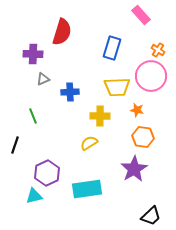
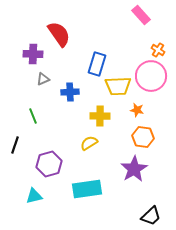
red semicircle: moved 3 px left, 2 px down; rotated 52 degrees counterclockwise
blue rectangle: moved 15 px left, 16 px down
yellow trapezoid: moved 1 px right, 1 px up
purple hexagon: moved 2 px right, 9 px up; rotated 10 degrees clockwise
